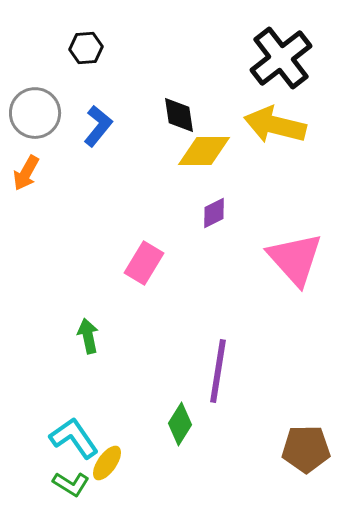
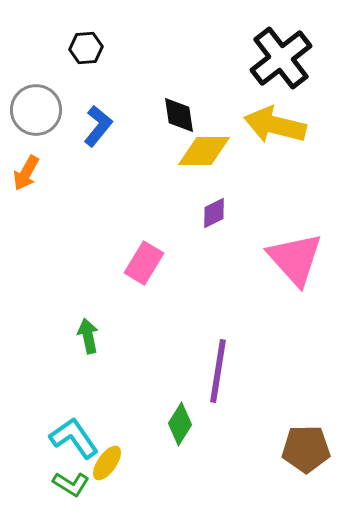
gray circle: moved 1 px right, 3 px up
